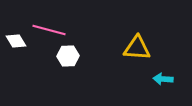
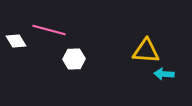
yellow triangle: moved 9 px right, 3 px down
white hexagon: moved 6 px right, 3 px down
cyan arrow: moved 1 px right, 5 px up
